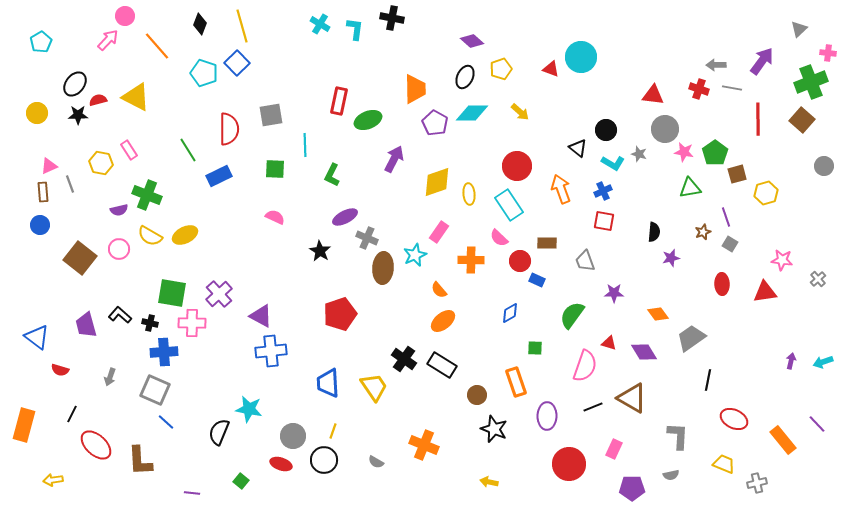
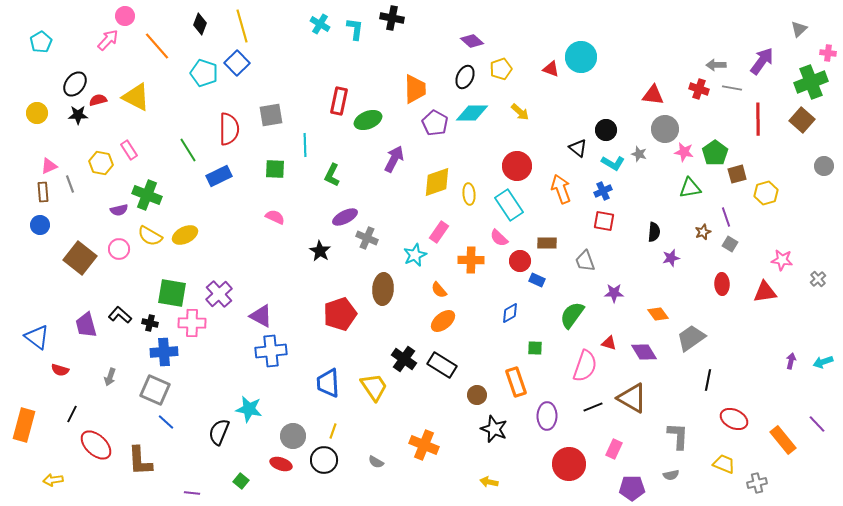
brown ellipse at (383, 268): moved 21 px down
